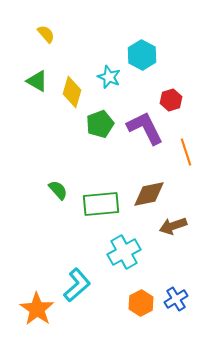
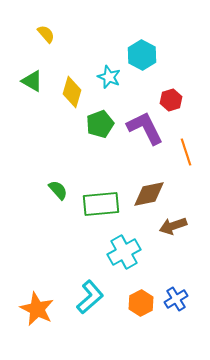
green triangle: moved 5 px left
cyan L-shape: moved 13 px right, 12 px down
orange star: rotated 8 degrees counterclockwise
